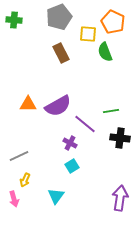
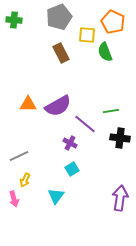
yellow square: moved 1 px left, 1 px down
cyan square: moved 3 px down
